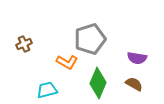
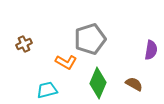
purple semicircle: moved 14 px right, 8 px up; rotated 90 degrees counterclockwise
orange L-shape: moved 1 px left
